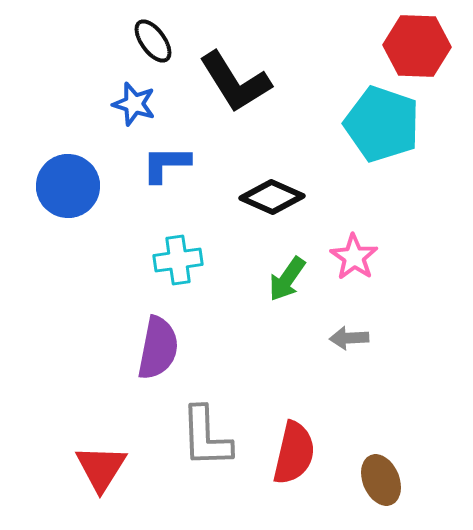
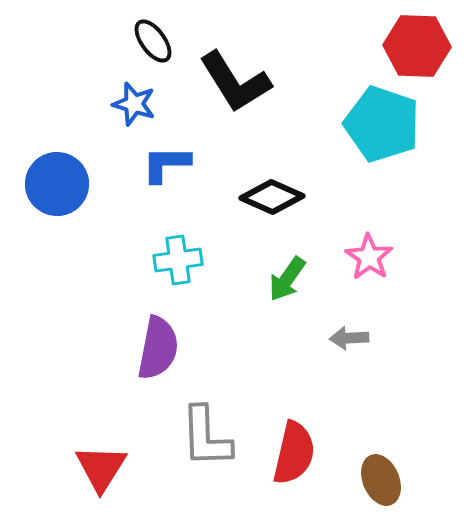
blue circle: moved 11 px left, 2 px up
pink star: moved 15 px right
